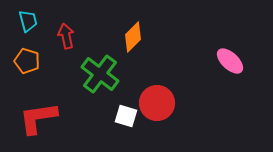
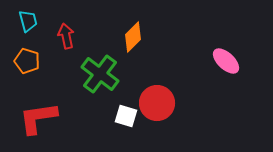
pink ellipse: moved 4 px left
